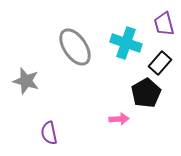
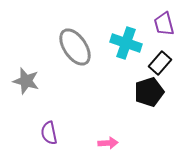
black pentagon: moved 3 px right, 1 px up; rotated 12 degrees clockwise
pink arrow: moved 11 px left, 24 px down
